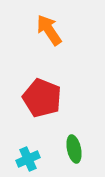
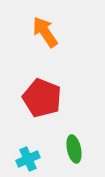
orange arrow: moved 4 px left, 2 px down
